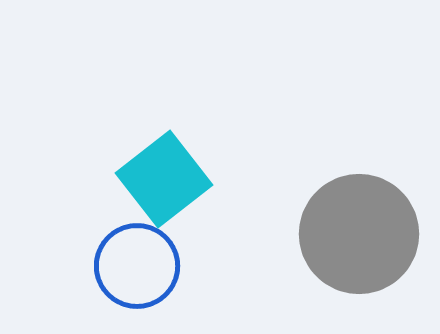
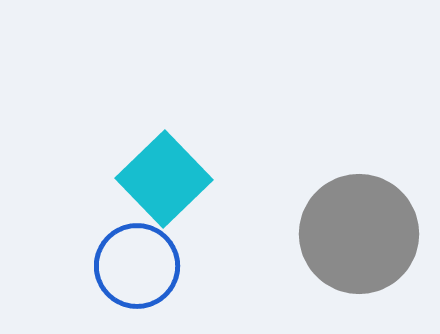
cyan square: rotated 6 degrees counterclockwise
